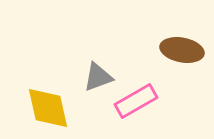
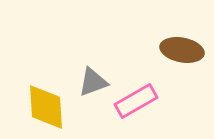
gray triangle: moved 5 px left, 5 px down
yellow diamond: moved 2 px left, 1 px up; rotated 9 degrees clockwise
